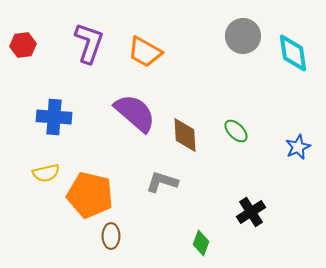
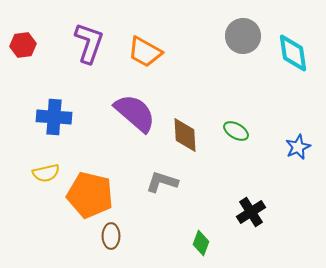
green ellipse: rotated 15 degrees counterclockwise
